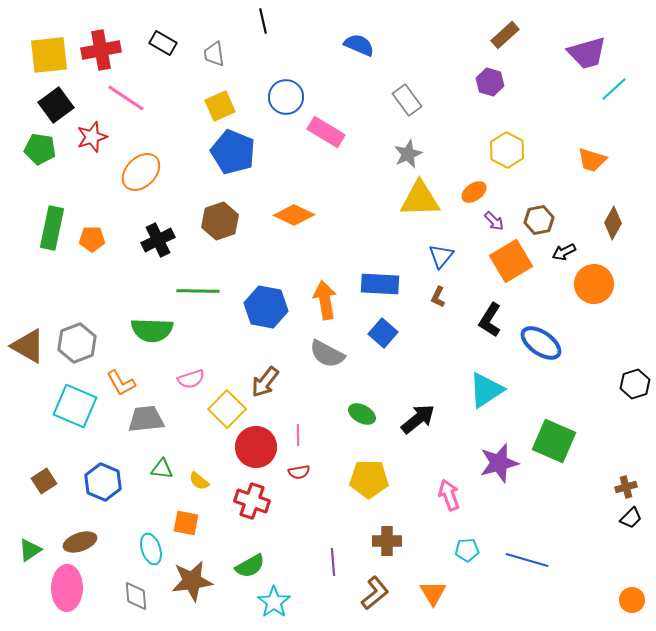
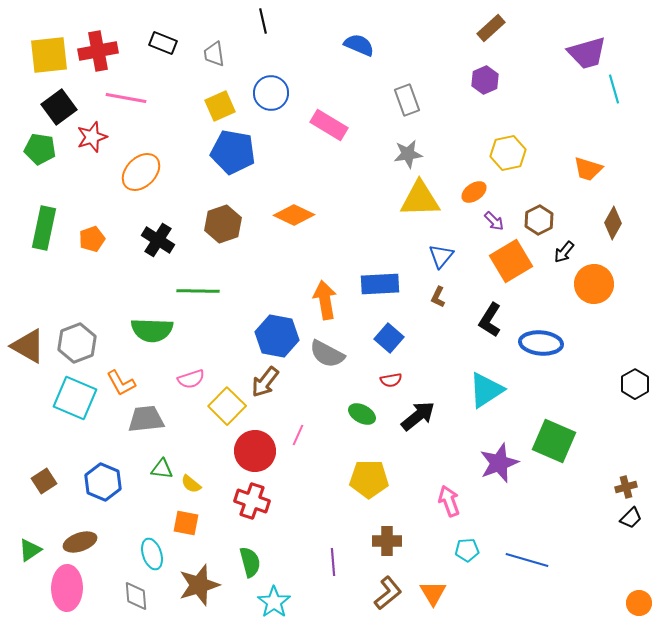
brown rectangle at (505, 35): moved 14 px left, 7 px up
black rectangle at (163, 43): rotated 8 degrees counterclockwise
red cross at (101, 50): moved 3 px left, 1 px down
purple hexagon at (490, 82): moved 5 px left, 2 px up; rotated 20 degrees clockwise
cyan line at (614, 89): rotated 64 degrees counterclockwise
blue circle at (286, 97): moved 15 px left, 4 px up
pink line at (126, 98): rotated 24 degrees counterclockwise
gray rectangle at (407, 100): rotated 16 degrees clockwise
black square at (56, 105): moved 3 px right, 2 px down
pink rectangle at (326, 132): moved 3 px right, 7 px up
yellow hexagon at (507, 150): moved 1 px right, 3 px down; rotated 20 degrees clockwise
blue pentagon at (233, 152): rotated 12 degrees counterclockwise
gray star at (408, 154): rotated 16 degrees clockwise
orange trapezoid at (592, 160): moved 4 px left, 9 px down
brown hexagon at (539, 220): rotated 16 degrees counterclockwise
brown hexagon at (220, 221): moved 3 px right, 3 px down
green rectangle at (52, 228): moved 8 px left
orange pentagon at (92, 239): rotated 20 degrees counterclockwise
black cross at (158, 240): rotated 32 degrees counterclockwise
black arrow at (564, 252): rotated 25 degrees counterclockwise
blue rectangle at (380, 284): rotated 6 degrees counterclockwise
blue hexagon at (266, 307): moved 11 px right, 29 px down
blue square at (383, 333): moved 6 px right, 5 px down
blue ellipse at (541, 343): rotated 30 degrees counterclockwise
black hexagon at (635, 384): rotated 12 degrees counterclockwise
cyan square at (75, 406): moved 8 px up
yellow square at (227, 409): moved 3 px up
black arrow at (418, 419): moved 3 px up
pink line at (298, 435): rotated 25 degrees clockwise
red circle at (256, 447): moved 1 px left, 4 px down
purple star at (499, 463): rotated 6 degrees counterclockwise
red semicircle at (299, 472): moved 92 px right, 92 px up
yellow semicircle at (199, 481): moved 8 px left, 3 px down
pink arrow at (449, 495): moved 6 px down
cyan ellipse at (151, 549): moved 1 px right, 5 px down
green semicircle at (250, 566): moved 4 px up; rotated 76 degrees counterclockwise
brown star at (192, 581): moved 7 px right, 4 px down; rotated 9 degrees counterclockwise
brown L-shape at (375, 593): moved 13 px right
orange circle at (632, 600): moved 7 px right, 3 px down
